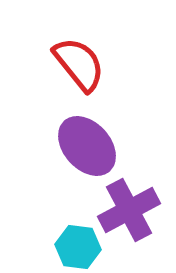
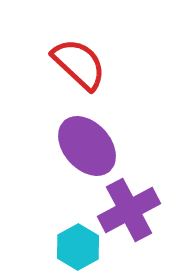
red semicircle: rotated 8 degrees counterclockwise
cyan hexagon: rotated 24 degrees clockwise
